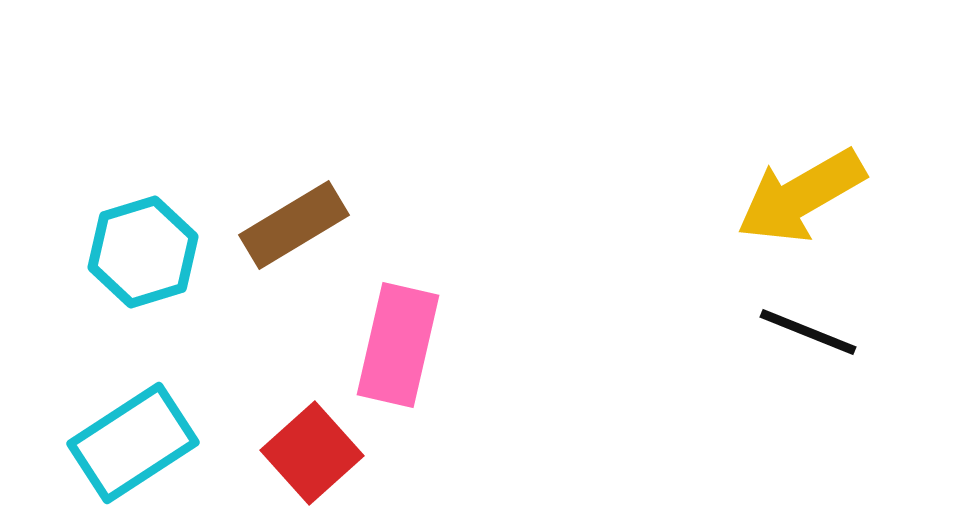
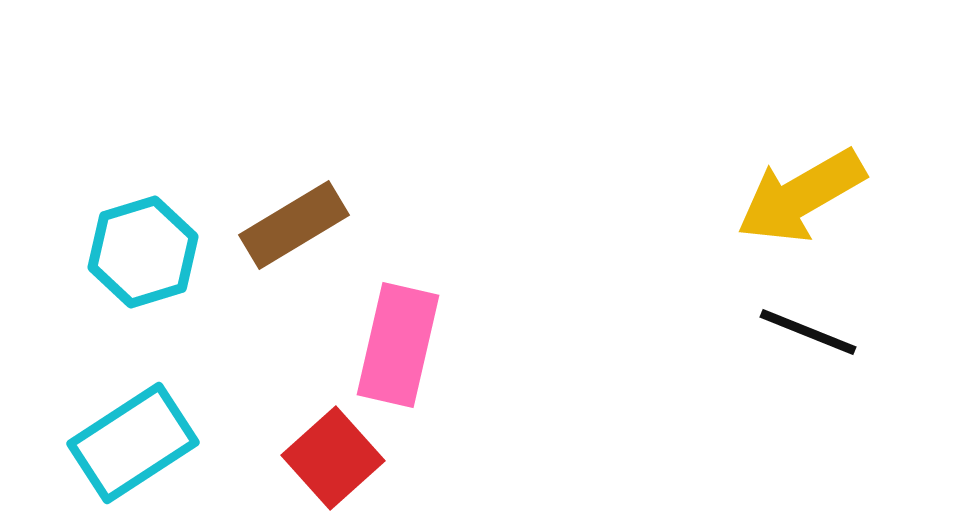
red square: moved 21 px right, 5 px down
